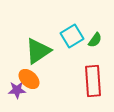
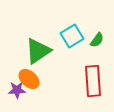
green semicircle: moved 2 px right
